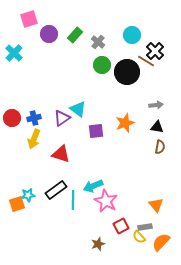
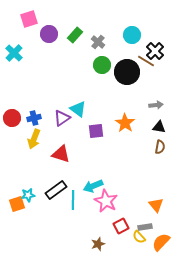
orange star: rotated 18 degrees counterclockwise
black triangle: moved 2 px right
